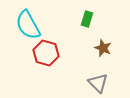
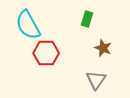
red hexagon: rotated 15 degrees counterclockwise
gray triangle: moved 2 px left, 3 px up; rotated 20 degrees clockwise
